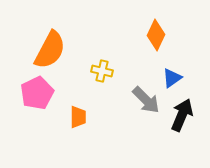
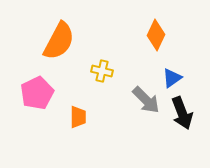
orange semicircle: moved 9 px right, 9 px up
black arrow: moved 2 px up; rotated 136 degrees clockwise
